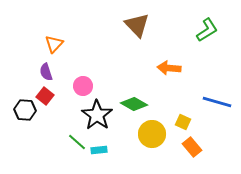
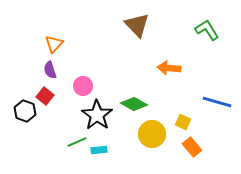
green L-shape: rotated 90 degrees counterclockwise
purple semicircle: moved 4 px right, 2 px up
black hexagon: moved 1 px down; rotated 15 degrees clockwise
green line: rotated 66 degrees counterclockwise
